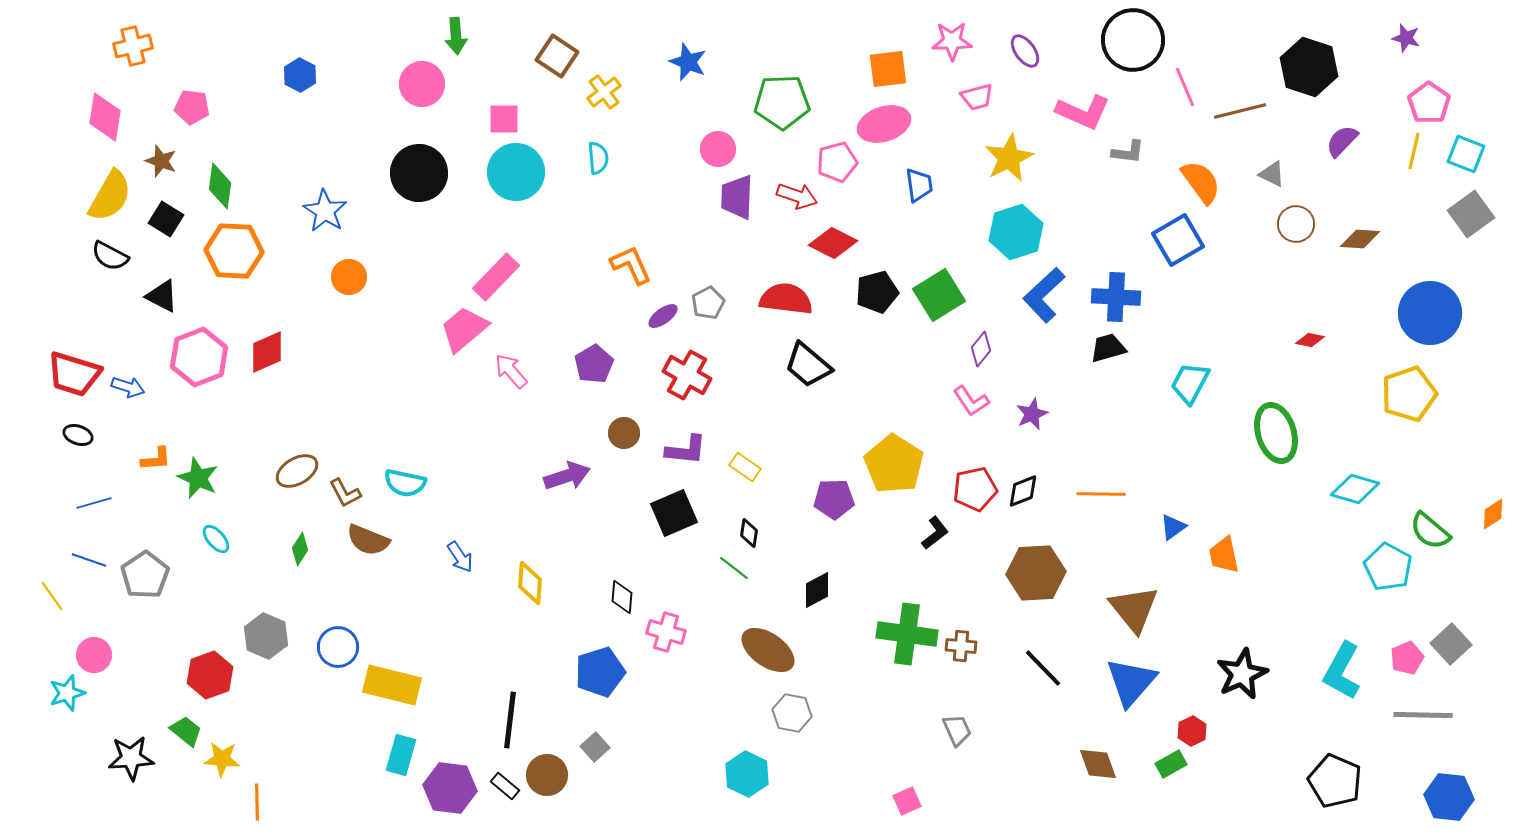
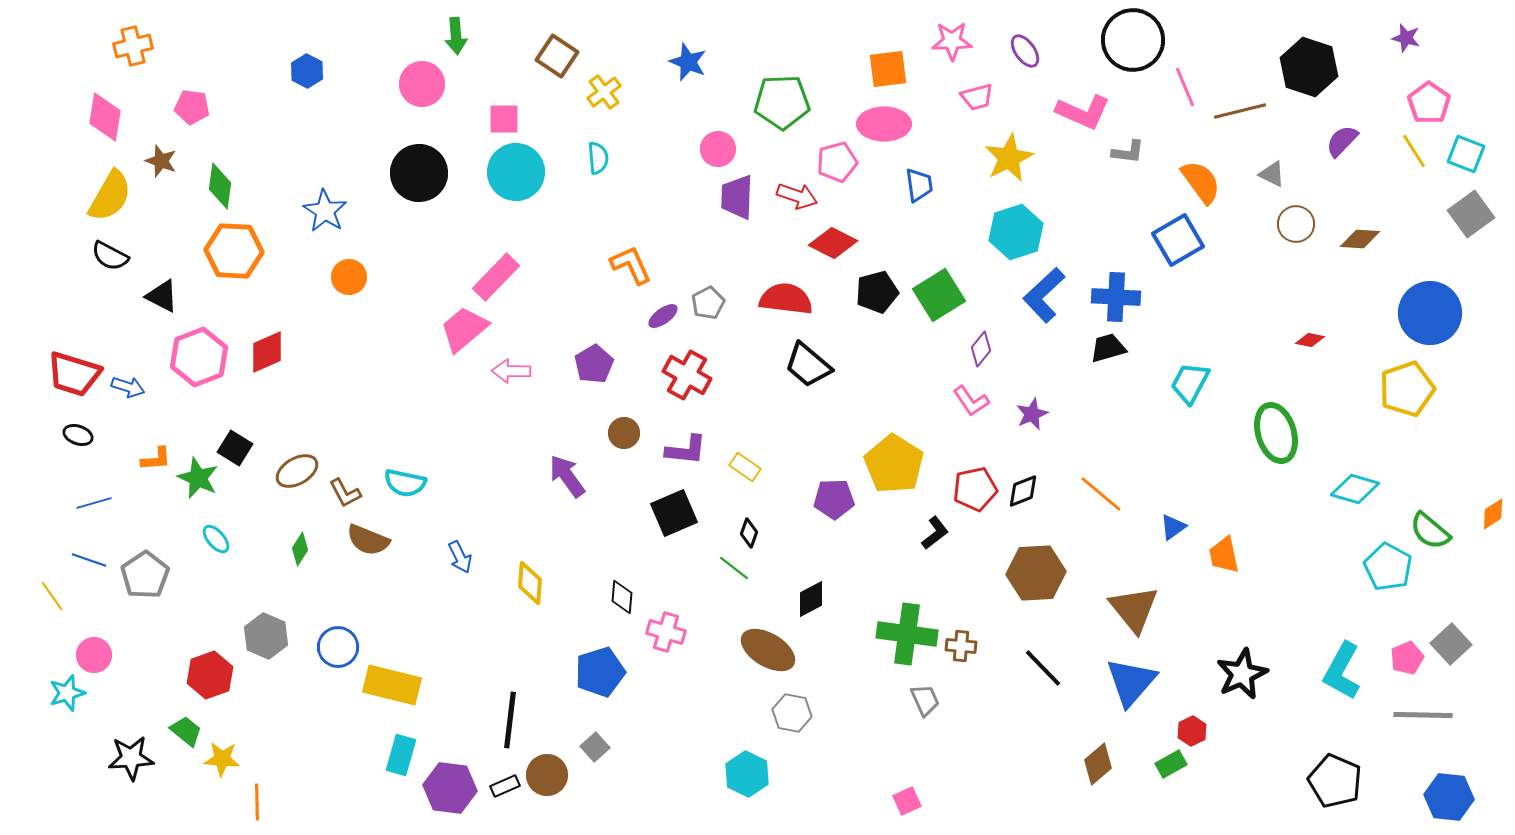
blue hexagon at (300, 75): moved 7 px right, 4 px up
pink ellipse at (884, 124): rotated 18 degrees clockwise
yellow line at (1414, 151): rotated 45 degrees counterclockwise
black square at (166, 219): moved 69 px right, 229 px down
pink arrow at (511, 371): rotated 48 degrees counterclockwise
yellow pentagon at (1409, 394): moved 2 px left, 5 px up
purple arrow at (567, 476): rotated 108 degrees counterclockwise
orange line at (1101, 494): rotated 39 degrees clockwise
black diamond at (749, 533): rotated 12 degrees clockwise
blue arrow at (460, 557): rotated 8 degrees clockwise
black diamond at (817, 590): moved 6 px left, 9 px down
brown ellipse at (768, 650): rotated 4 degrees counterclockwise
gray trapezoid at (957, 730): moved 32 px left, 30 px up
brown diamond at (1098, 764): rotated 69 degrees clockwise
black rectangle at (505, 786): rotated 64 degrees counterclockwise
